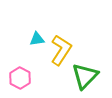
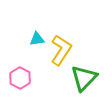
green triangle: moved 1 px left, 2 px down
